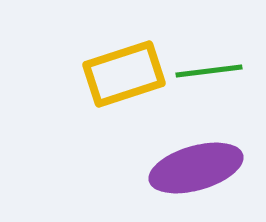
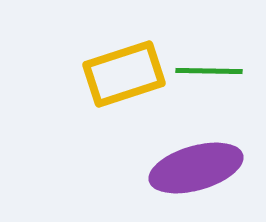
green line: rotated 8 degrees clockwise
